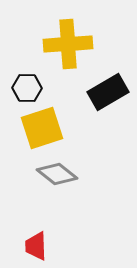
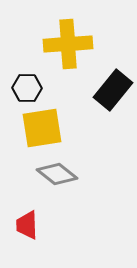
black rectangle: moved 5 px right, 2 px up; rotated 21 degrees counterclockwise
yellow square: rotated 9 degrees clockwise
red trapezoid: moved 9 px left, 21 px up
